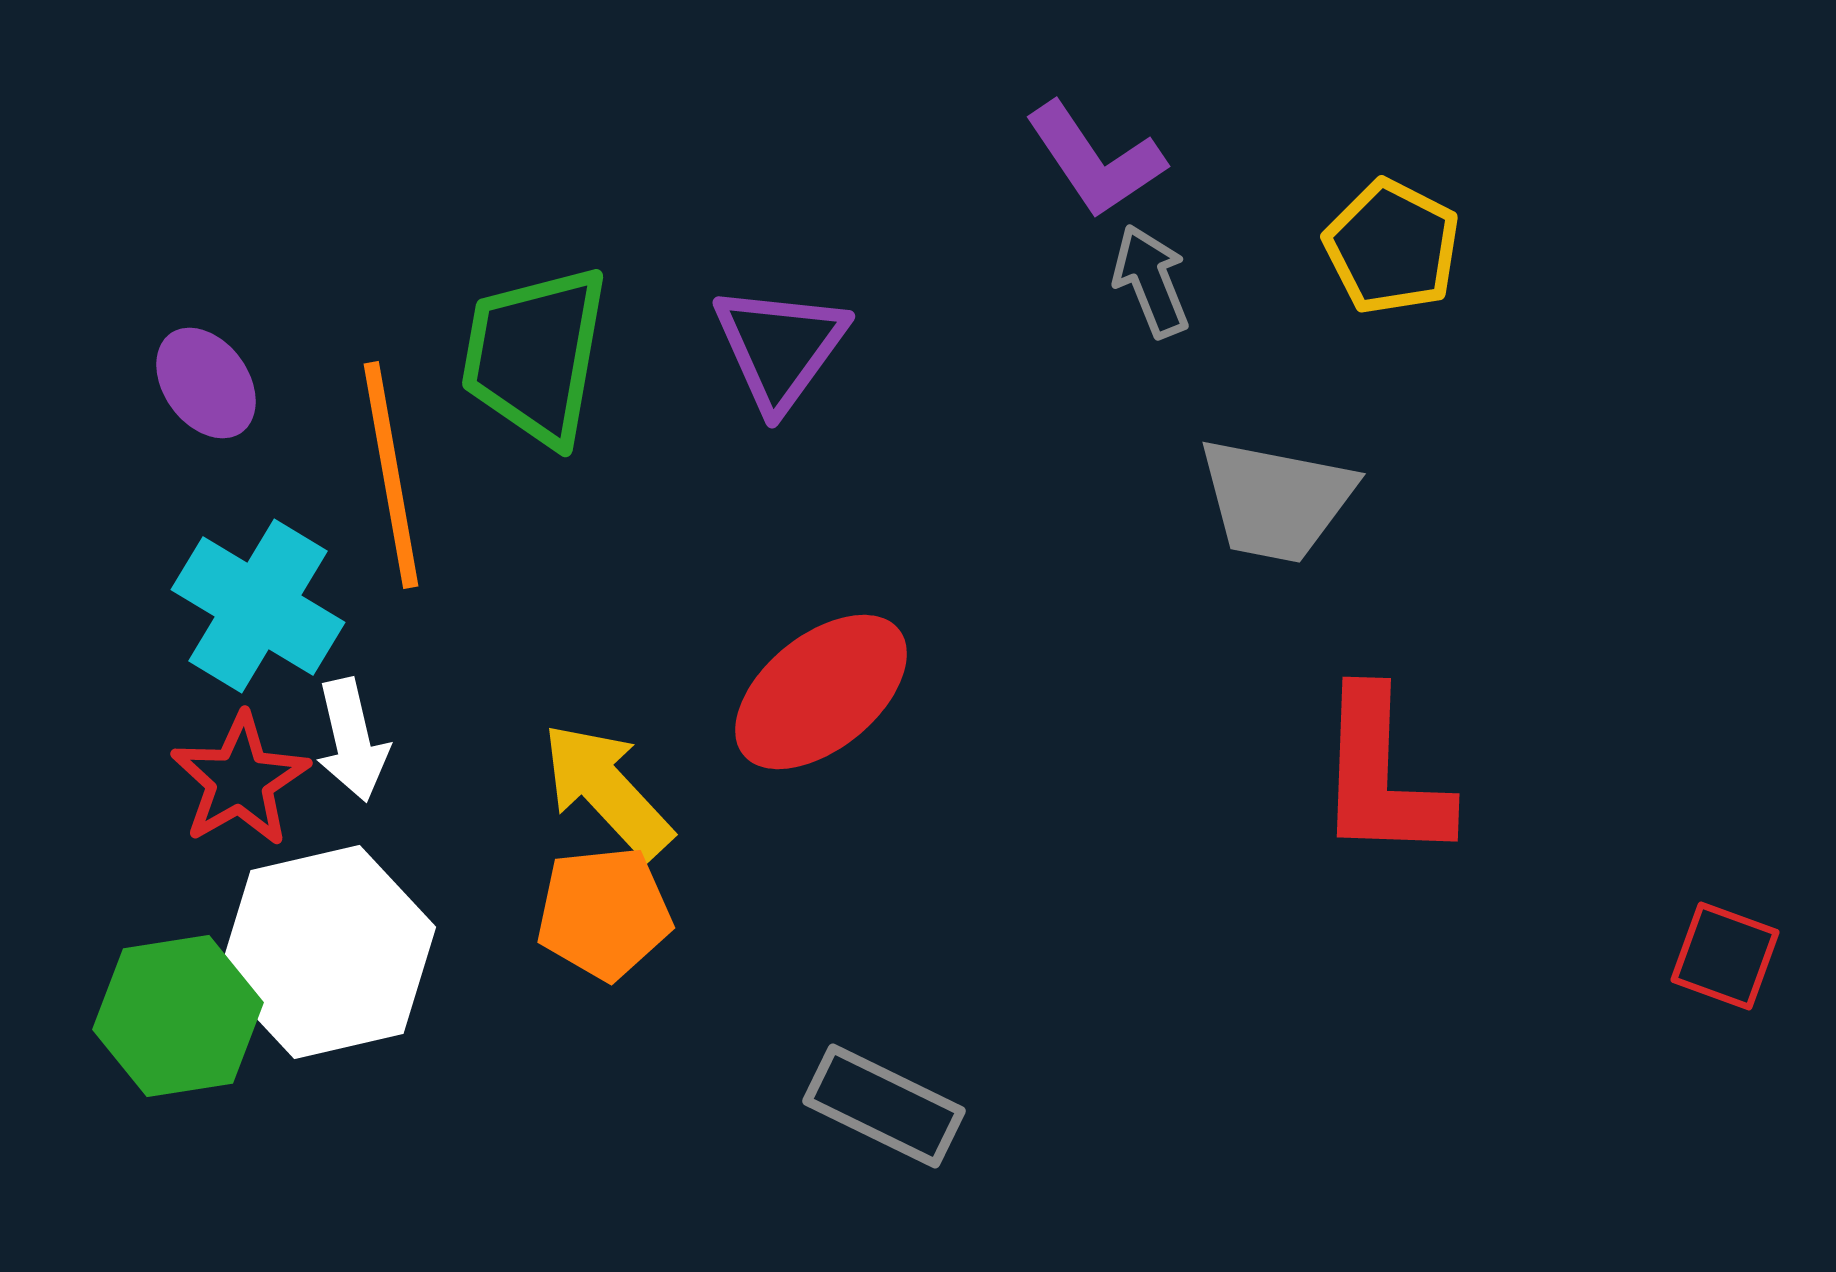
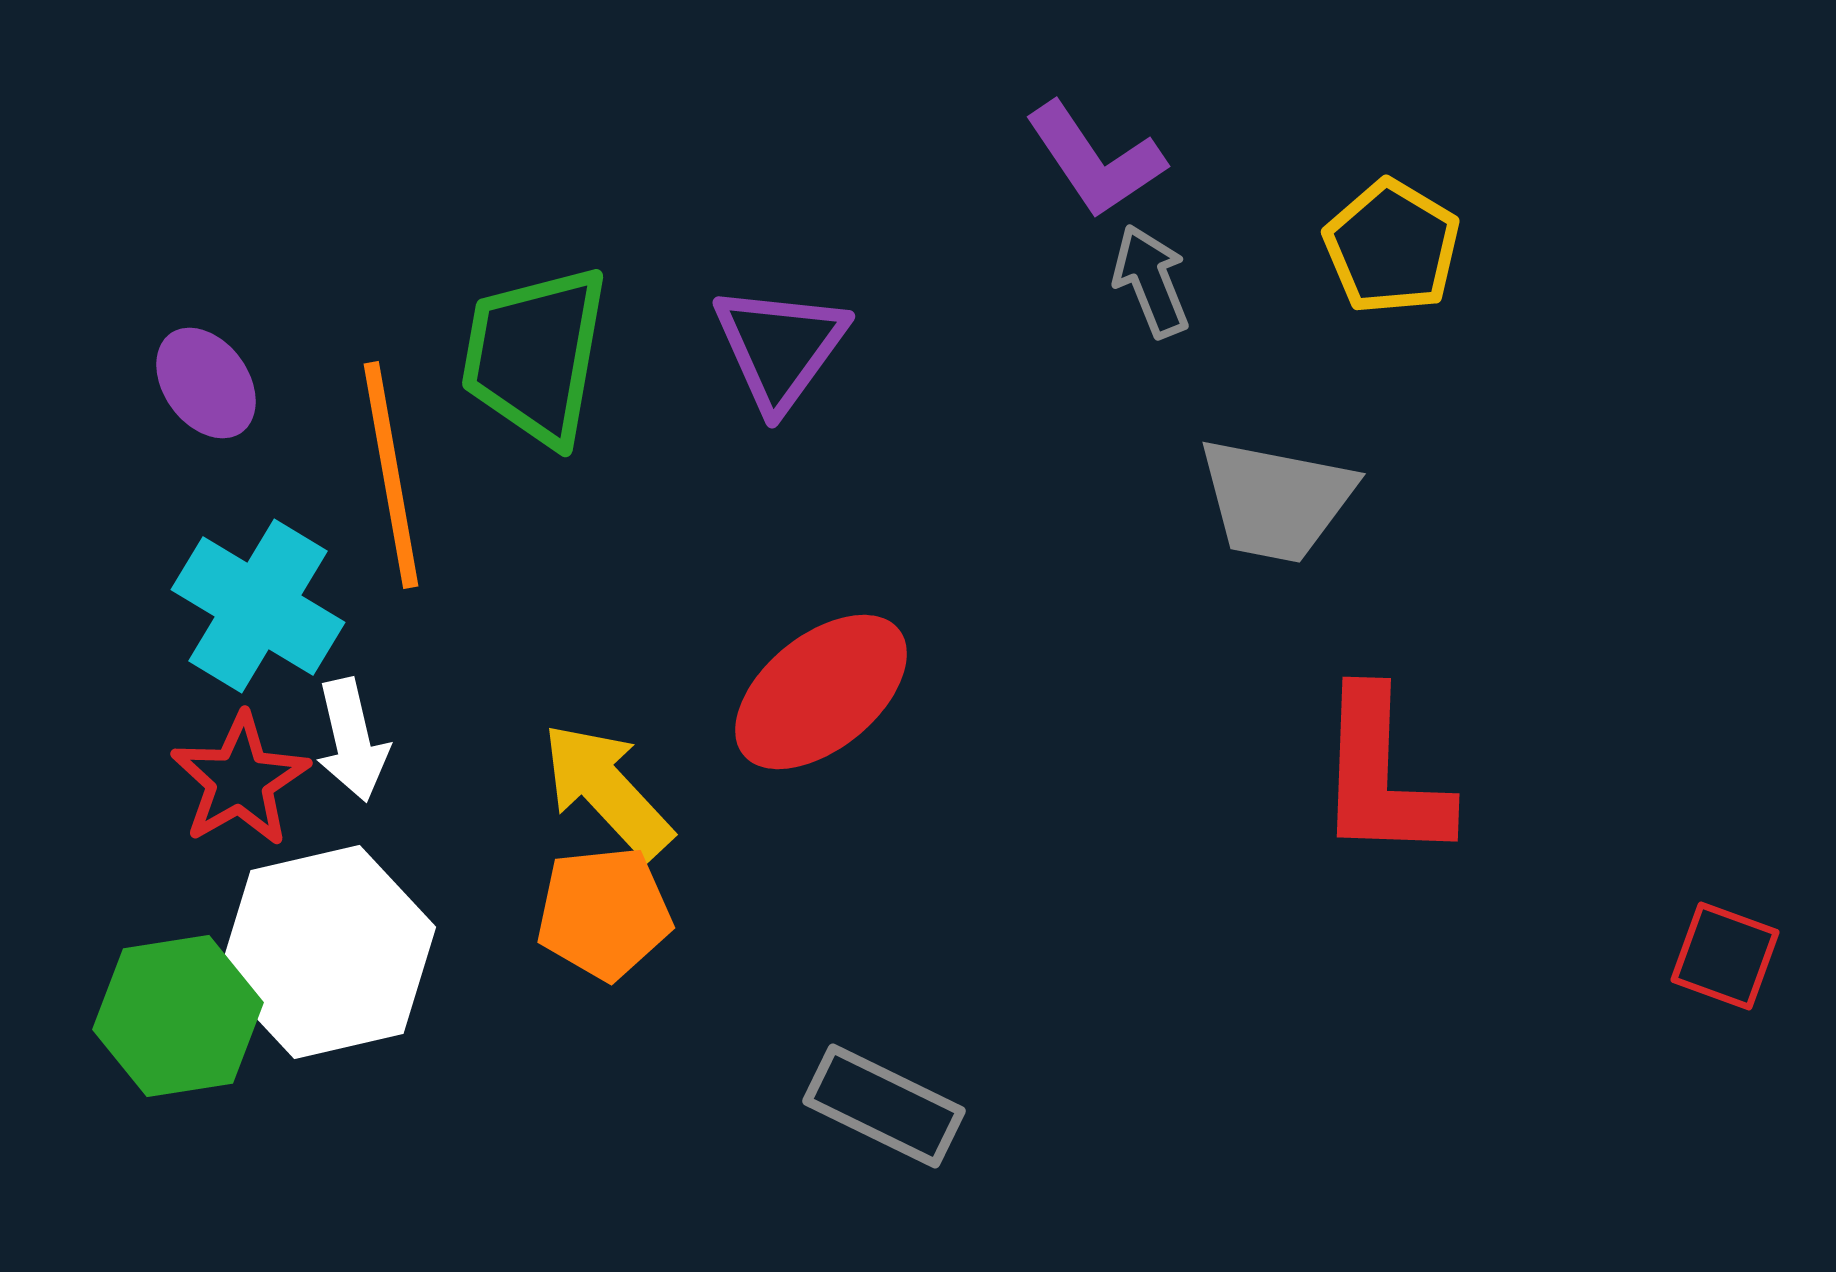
yellow pentagon: rotated 4 degrees clockwise
